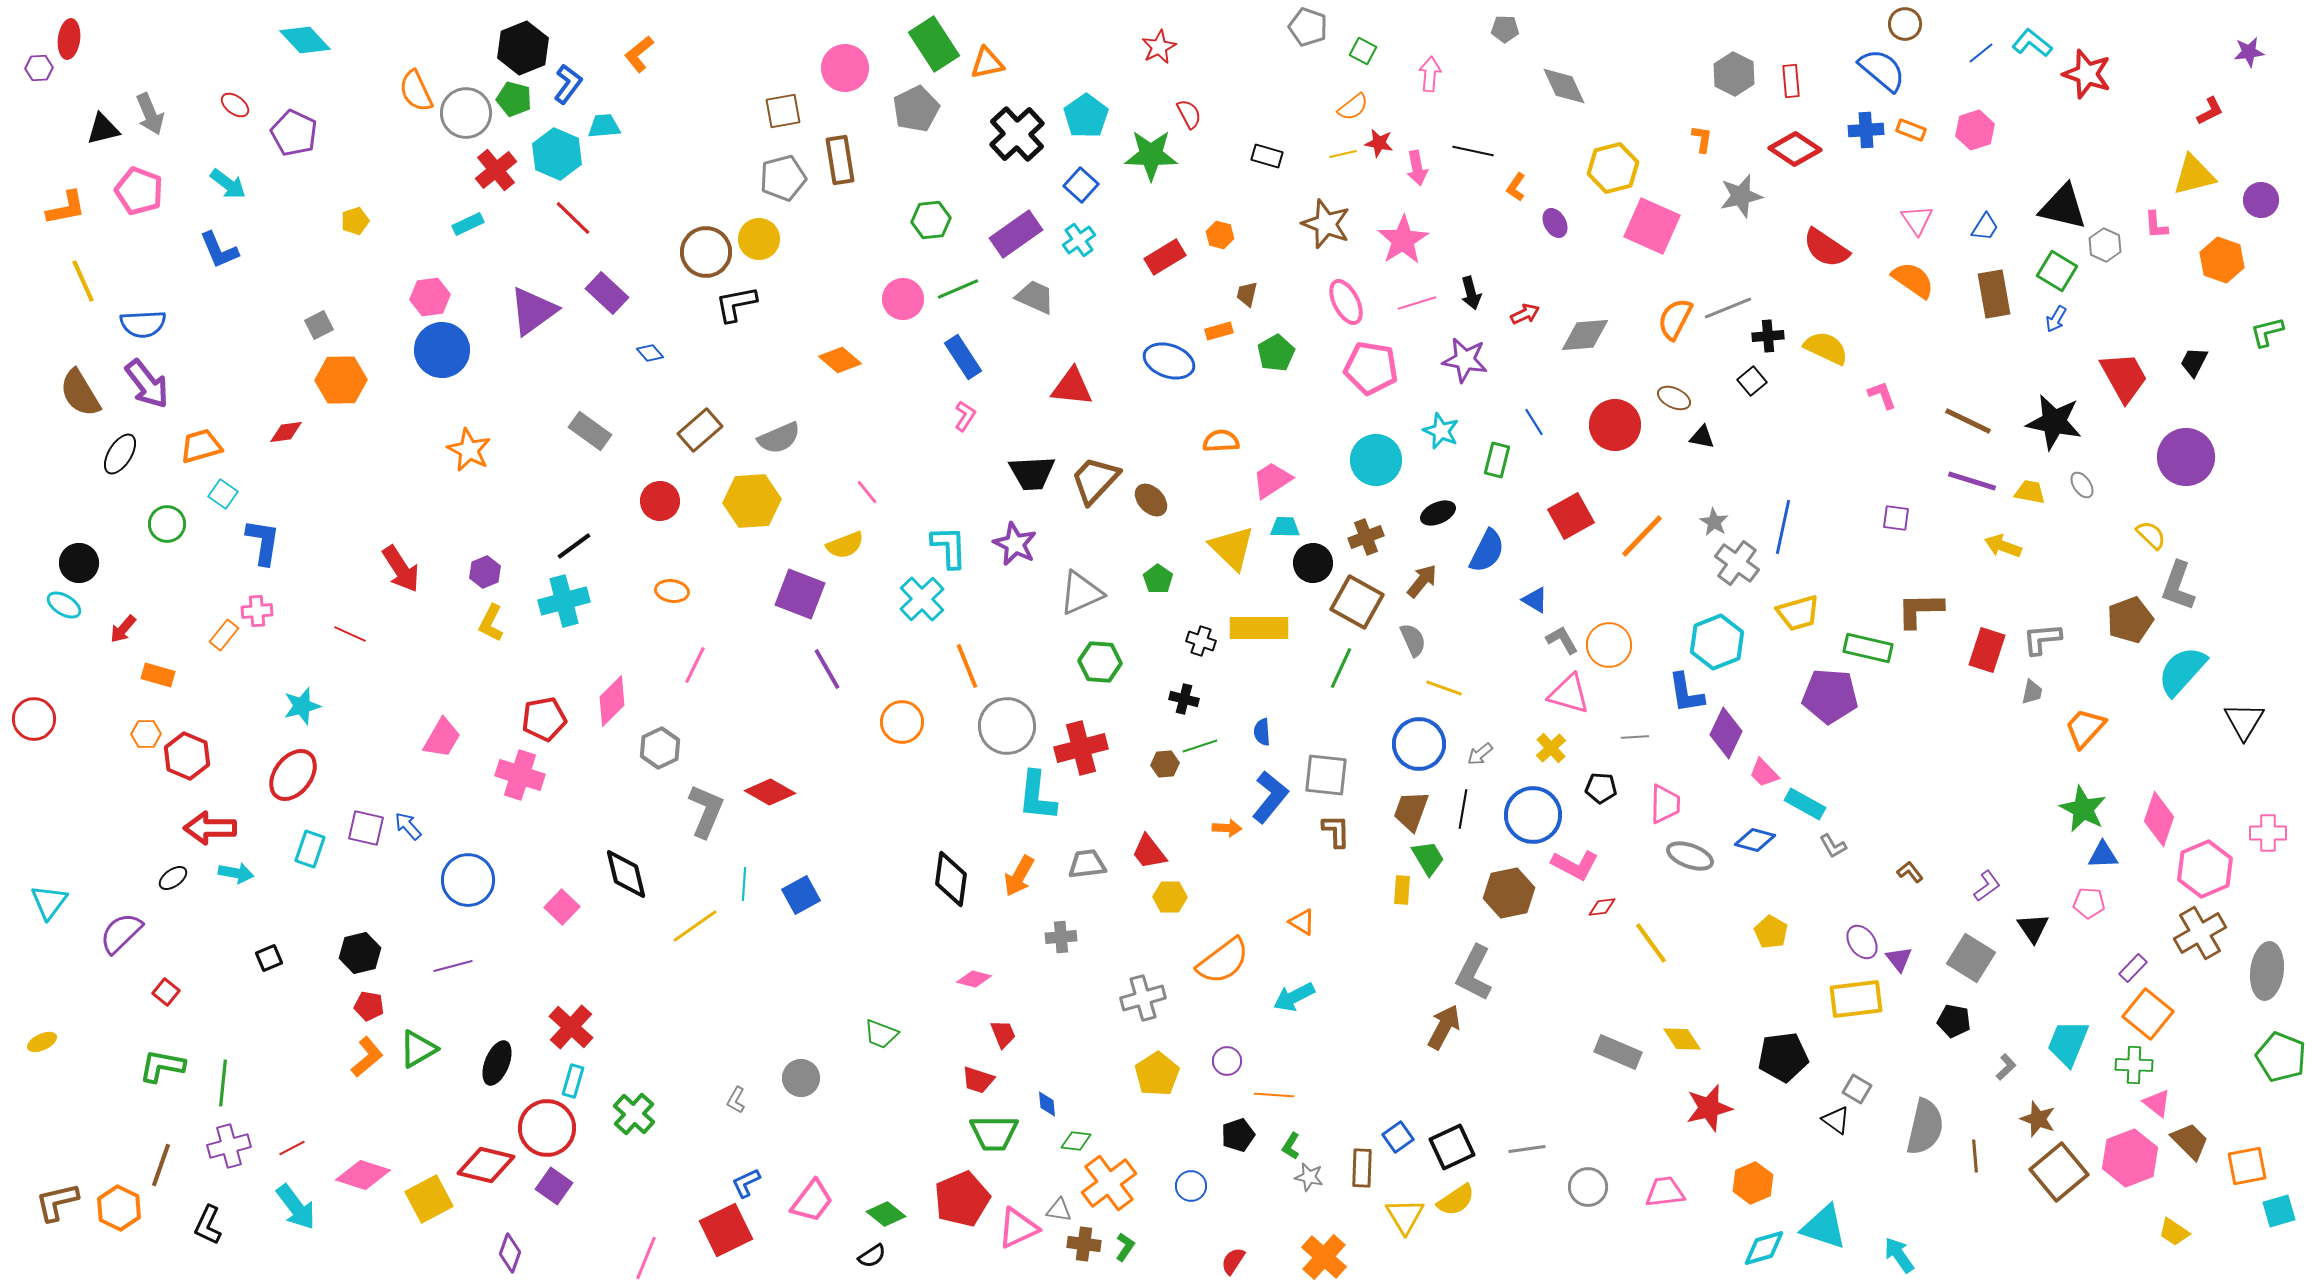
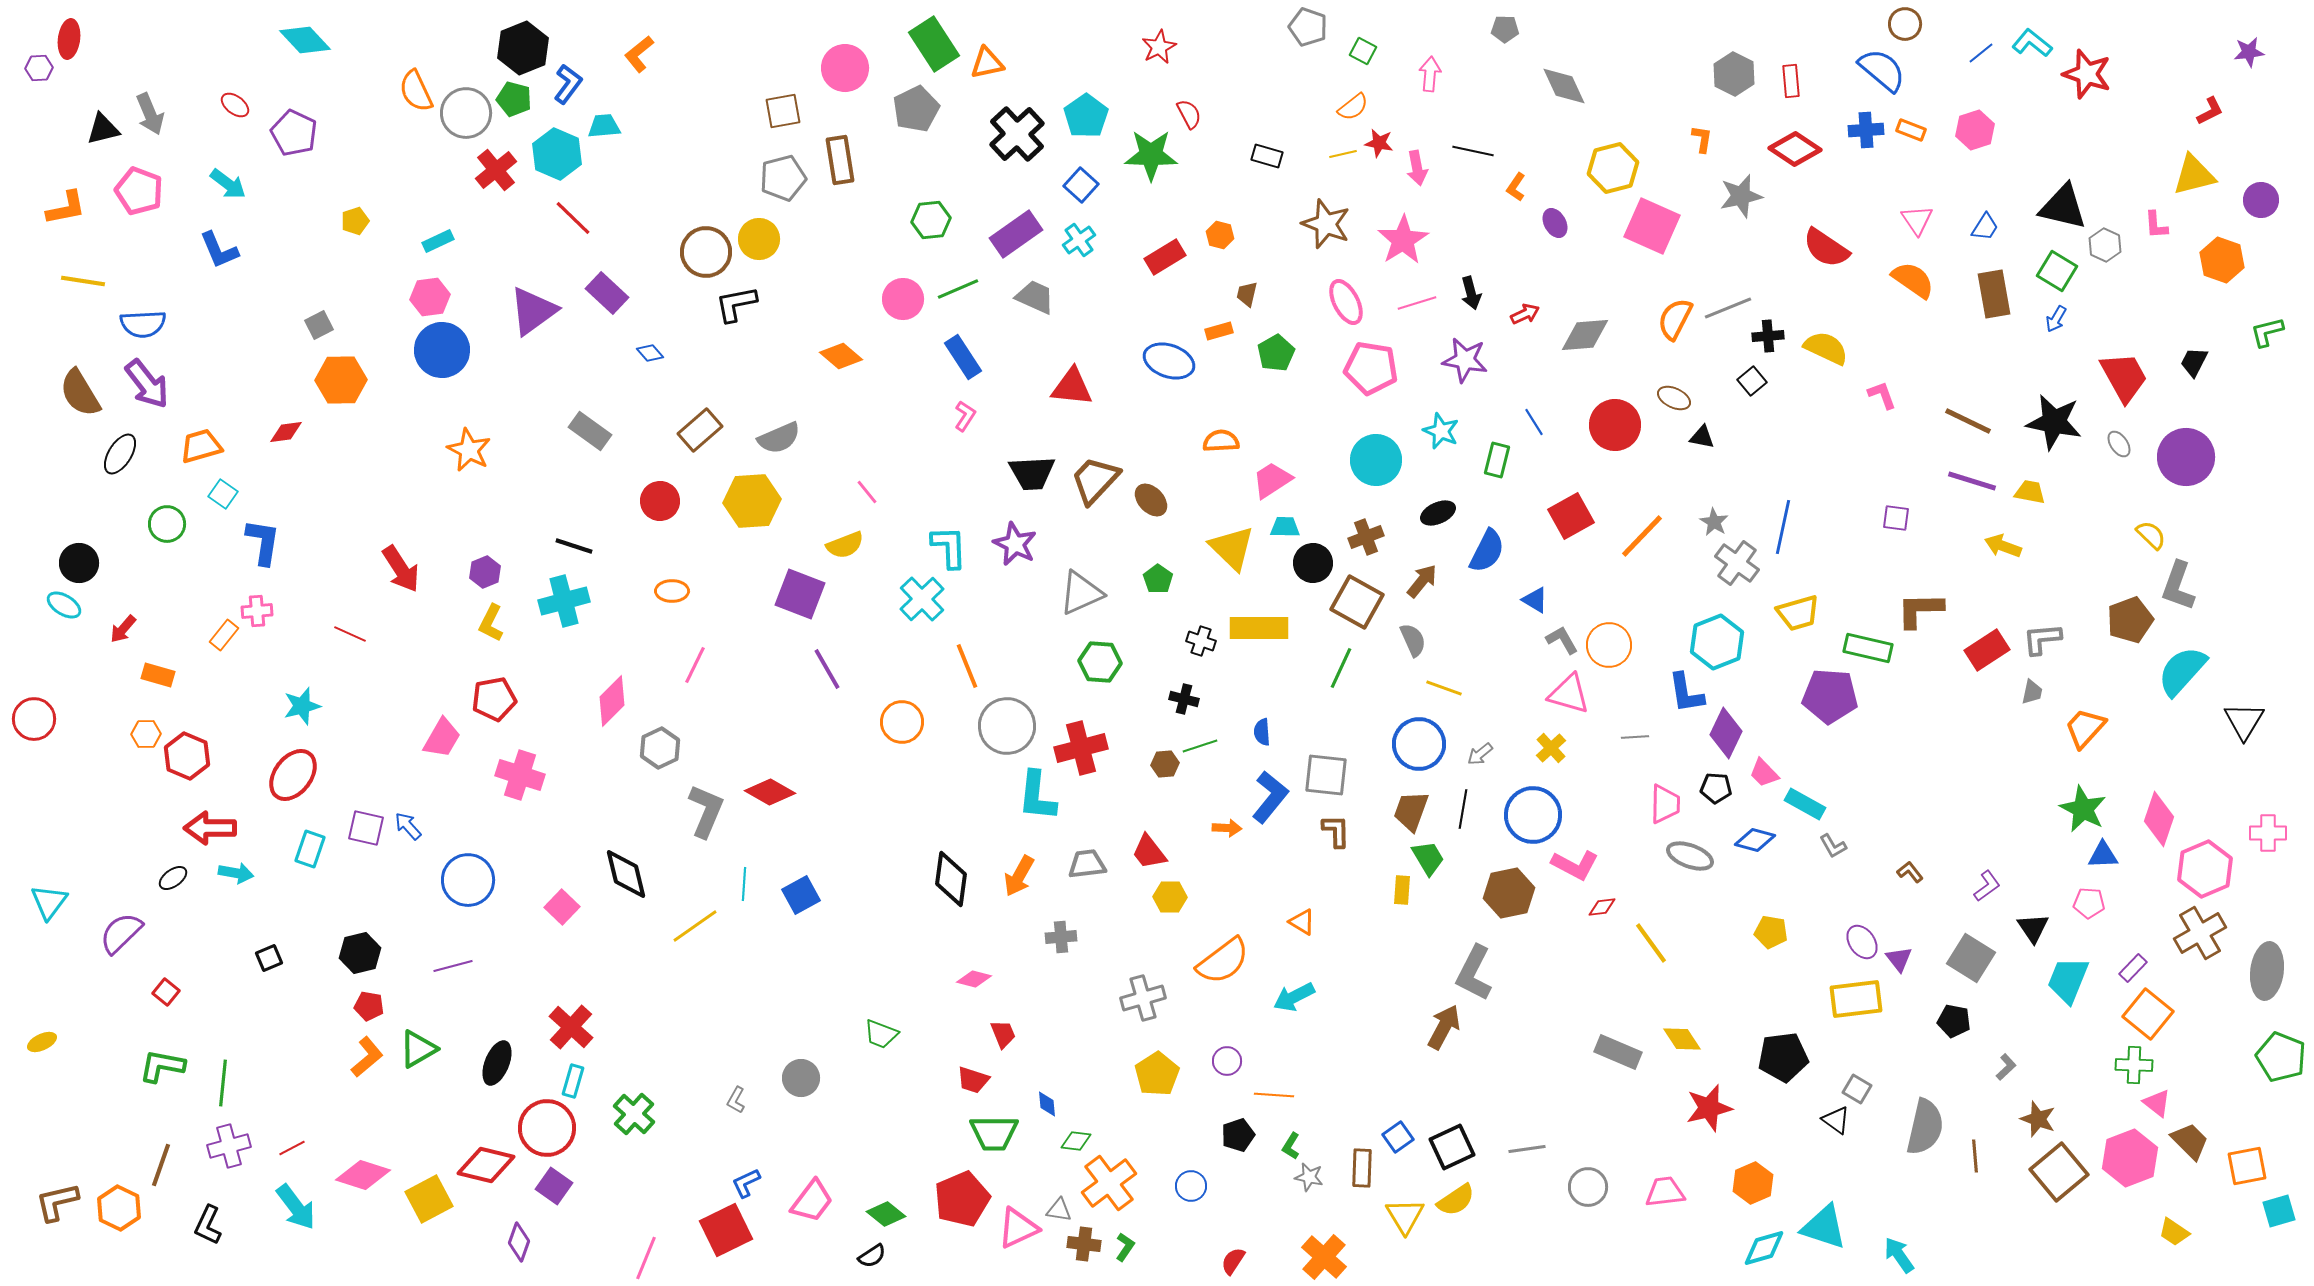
cyan rectangle at (468, 224): moved 30 px left, 17 px down
yellow line at (83, 281): rotated 57 degrees counterclockwise
orange diamond at (840, 360): moved 1 px right, 4 px up
gray ellipse at (2082, 485): moved 37 px right, 41 px up
black line at (574, 546): rotated 54 degrees clockwise
orange ellipse at (672, 591): rotated 8 degrees counterclockwise
red rectangle at (1987, 650): rotated 39 degrees clockwise
red pentagon at (544, 719): moved 50 px left, 20 px up
black pentagon at (1601, 788): moved 115 px right
yellow pentagon at (1771, 932): rotated 20 degrees counterclockwise
cyan trapezoid at (2068, 1043): moved 63 px up
red trapezoid at (978, 1080): moved 5 px left
purple diamond at (510, 1253): moved 9 px right, 11 px up
